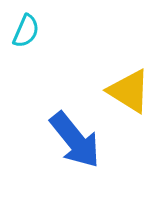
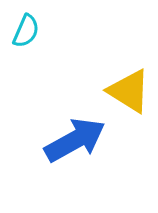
blue arrow: rotated 80 degrees counterclockwise
